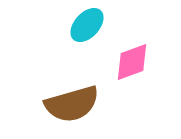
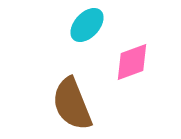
brown semicircle: rotated 84 degrees clockwise
